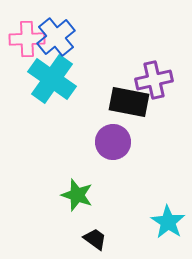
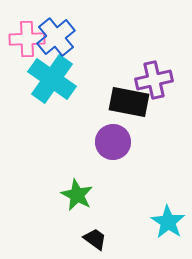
green star: rotated 8 degrees clockwise
